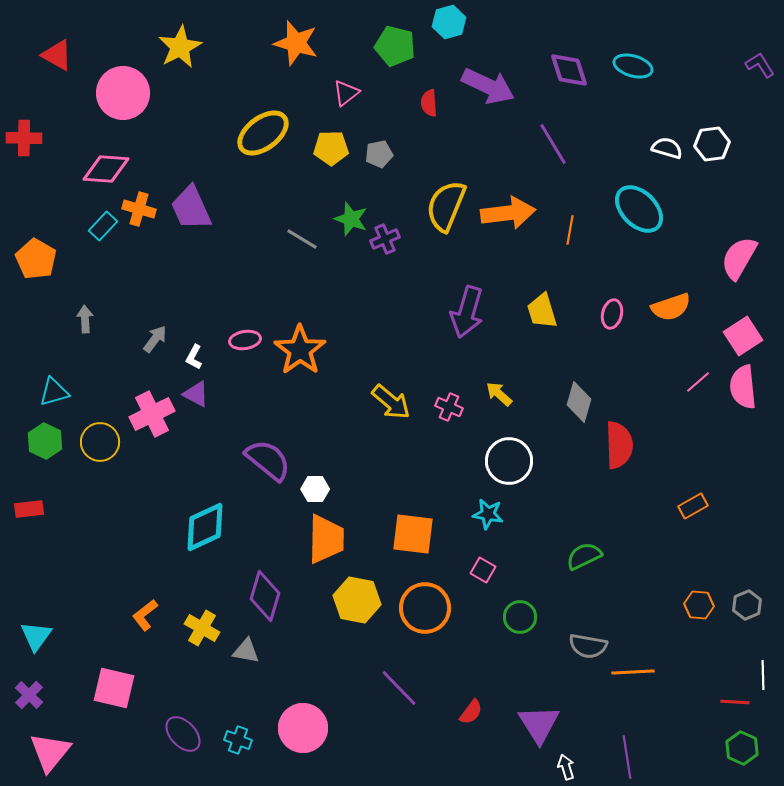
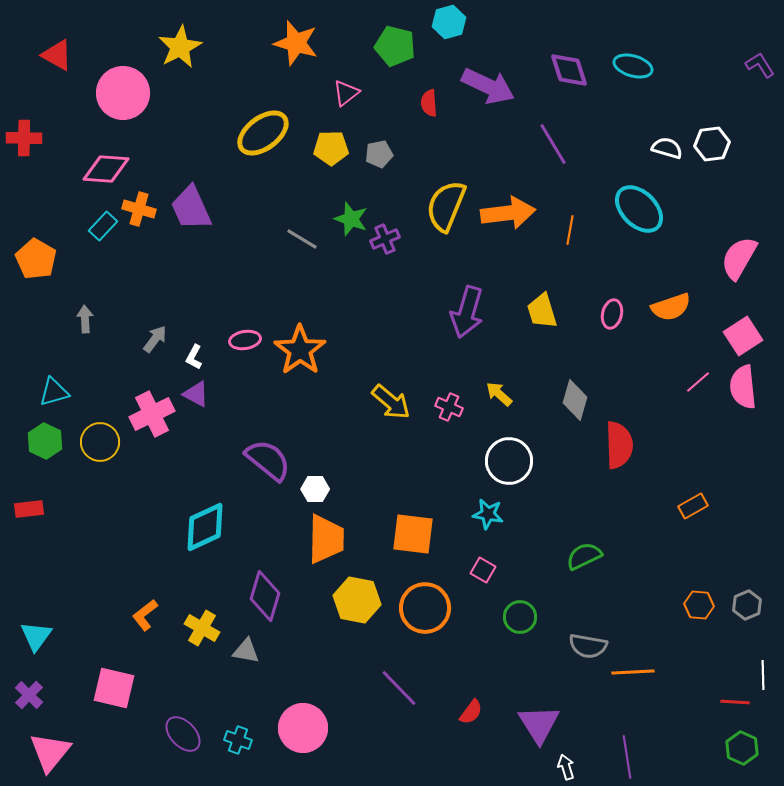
gray diamond at (579, 402): moved 4 px left, 2 px up
